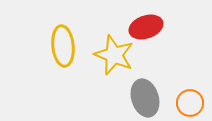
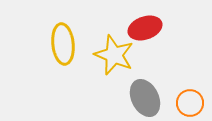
red ellipse: moved 1 px left, 1 px down
yellow ellipse: moved 2 px up
gray ellipse: rotated 9 degrees counterclockwise
